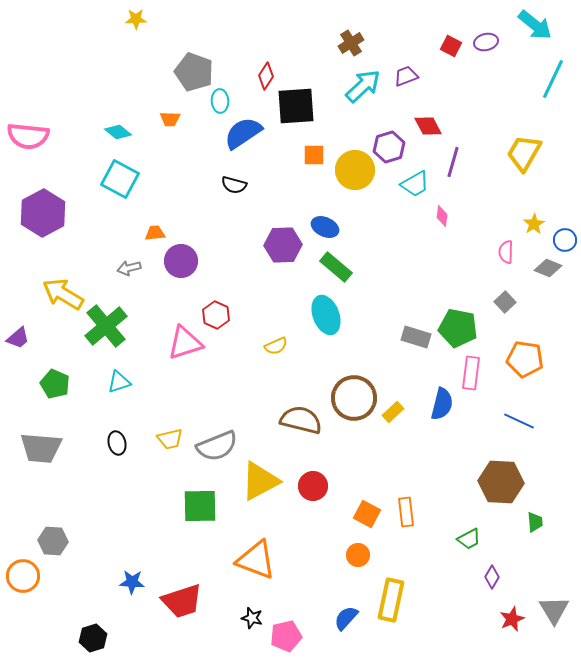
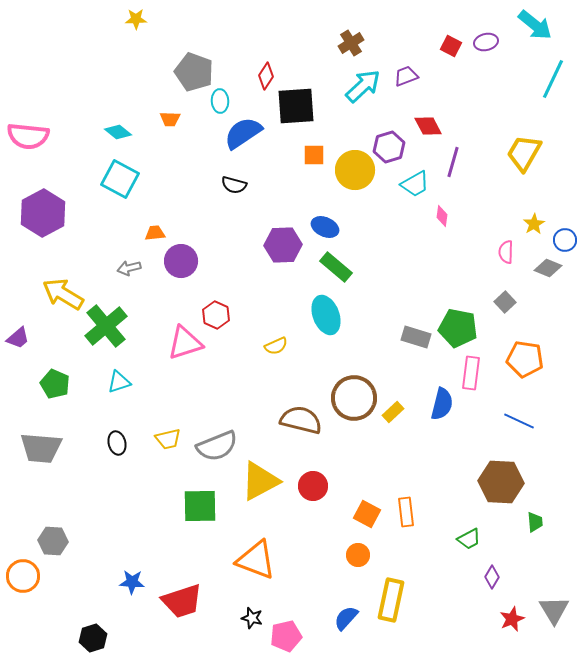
yellow trapezoid at (170, 439): moved 2 px left
